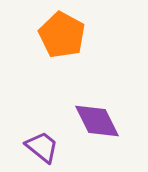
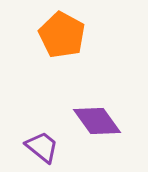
purple diamond: rotated 9 degrees counterclockwise
